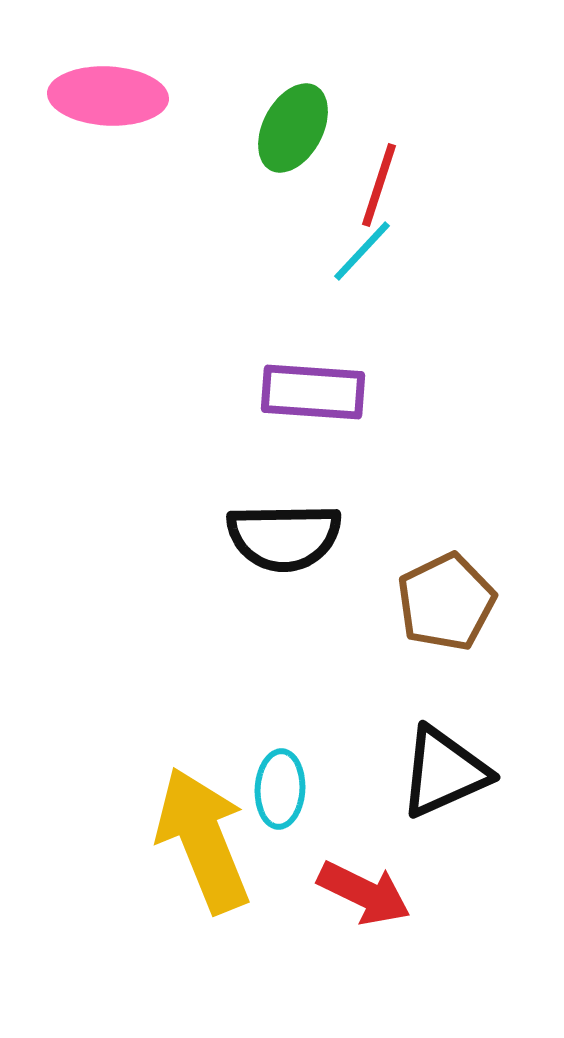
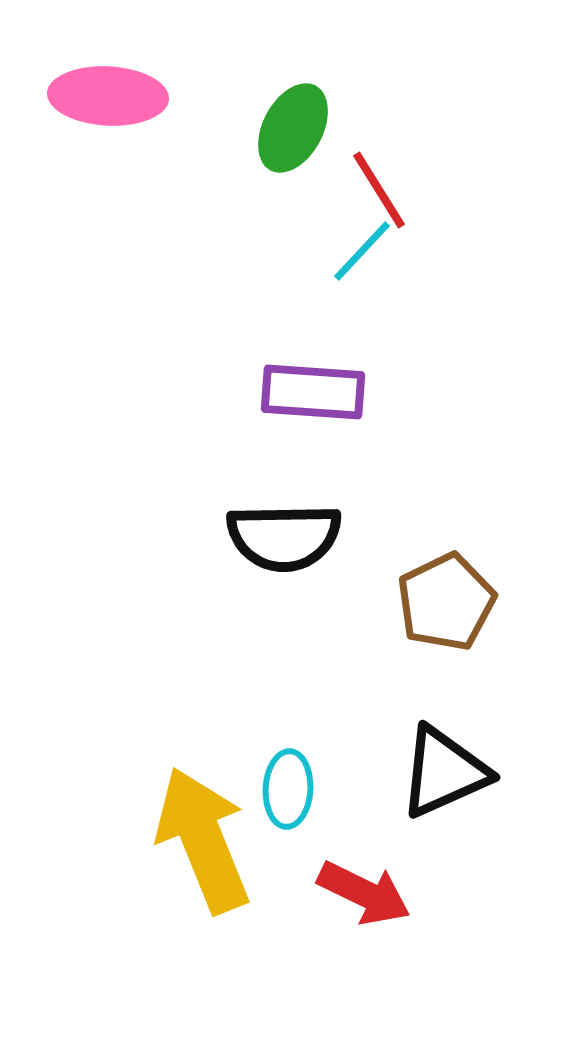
red line: moved 5 px down; rotated 50 degrees counterclockwise
cyan ellipse: moved 8 px right
